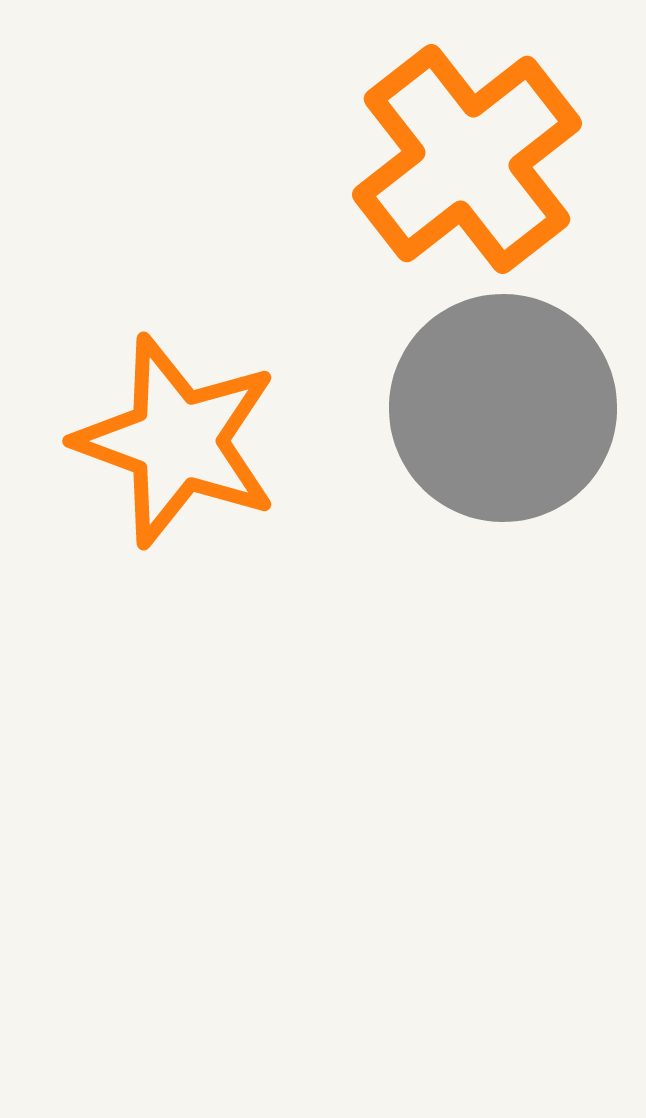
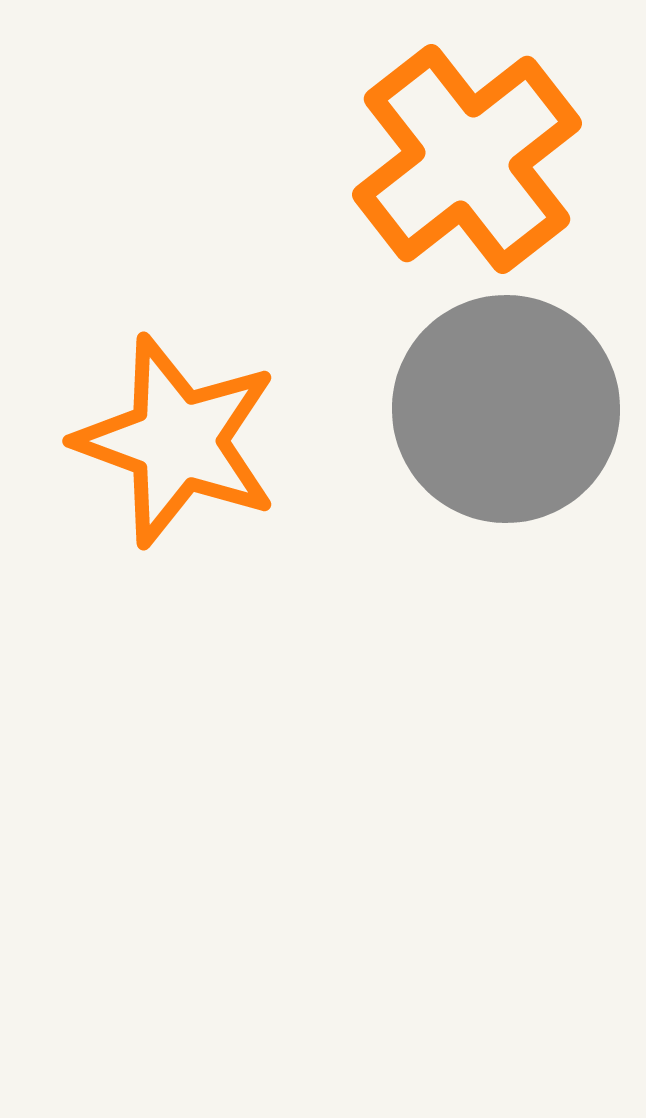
gray circle: moved 3 px right, 1 px down
